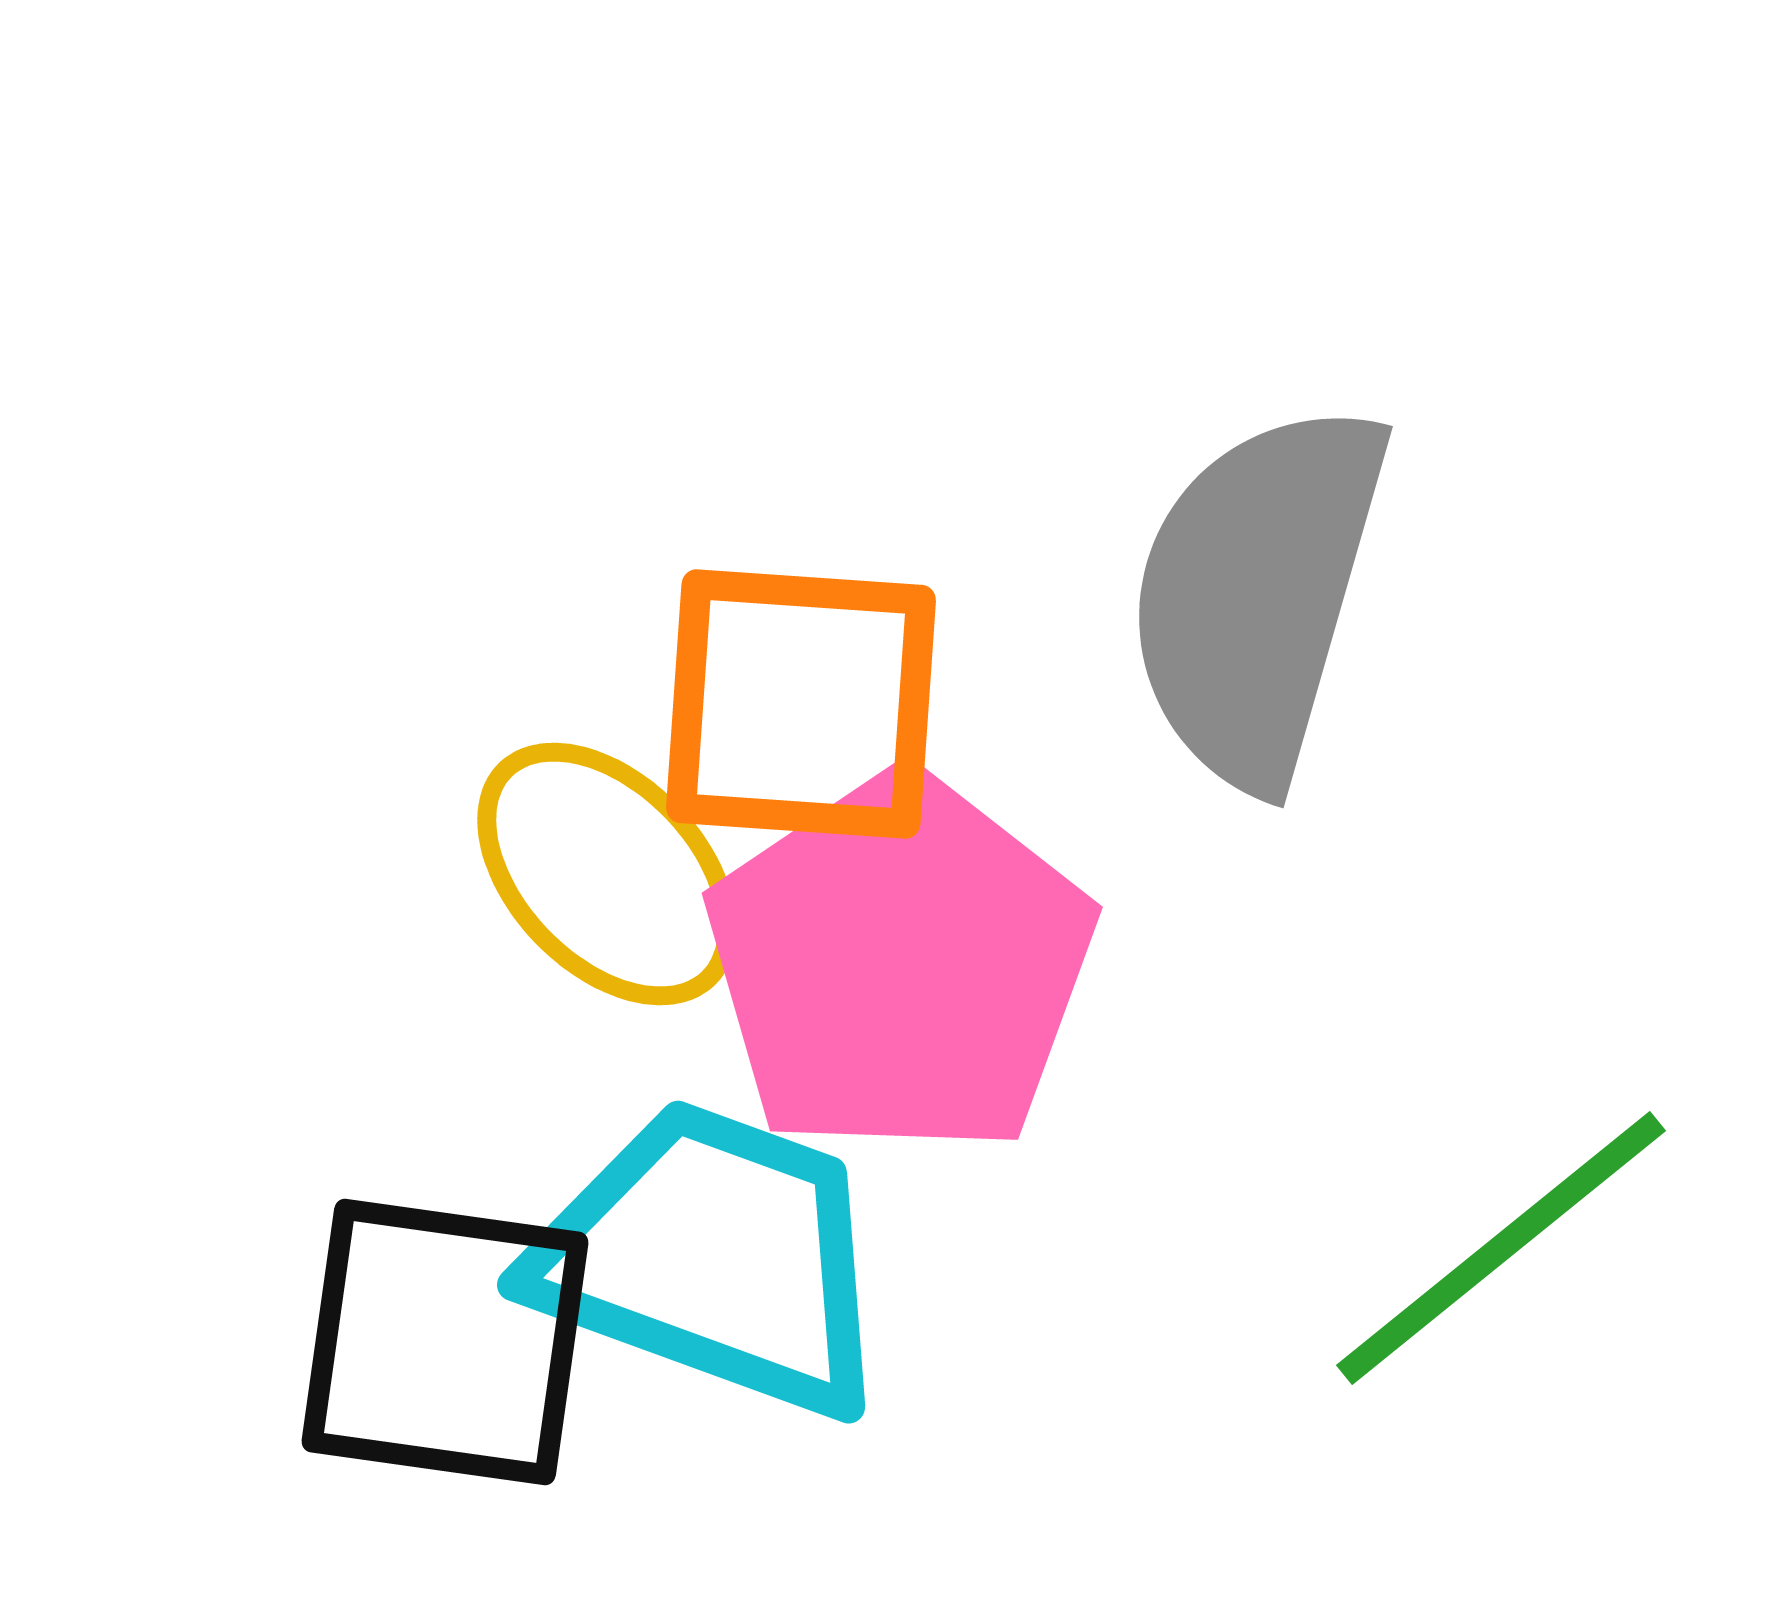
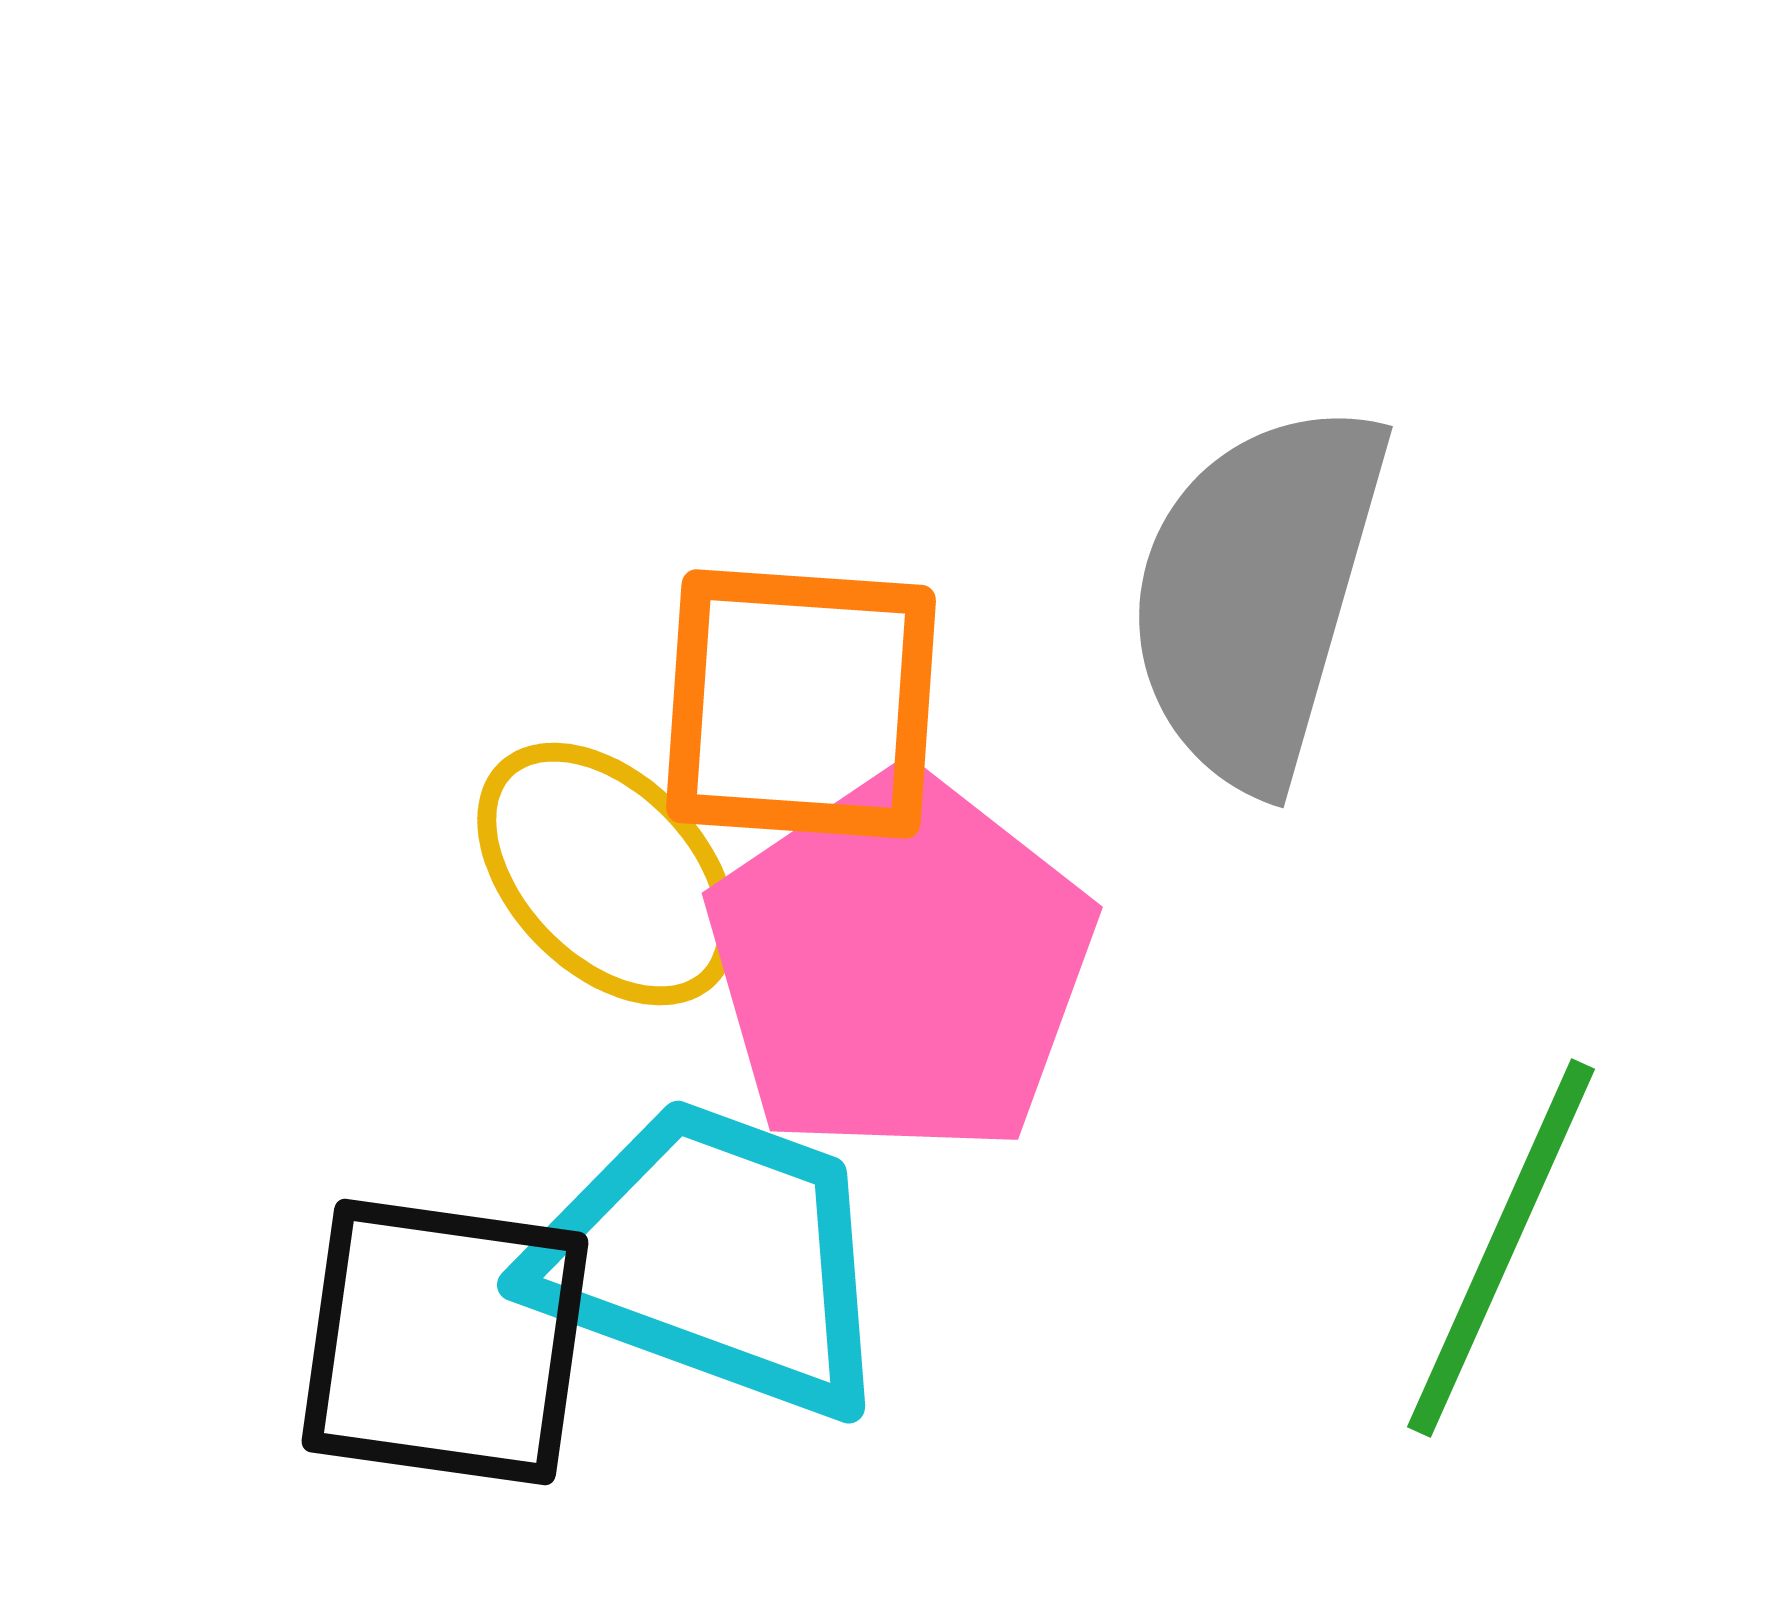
green line: rotated 27 degrees counterclockwise
